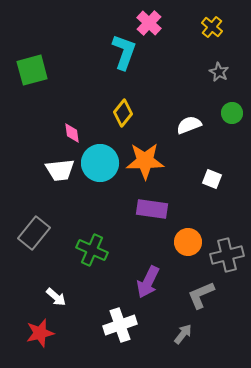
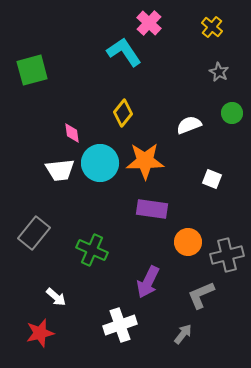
cyan L-shape: rotated 54 degrees counterclockwise
